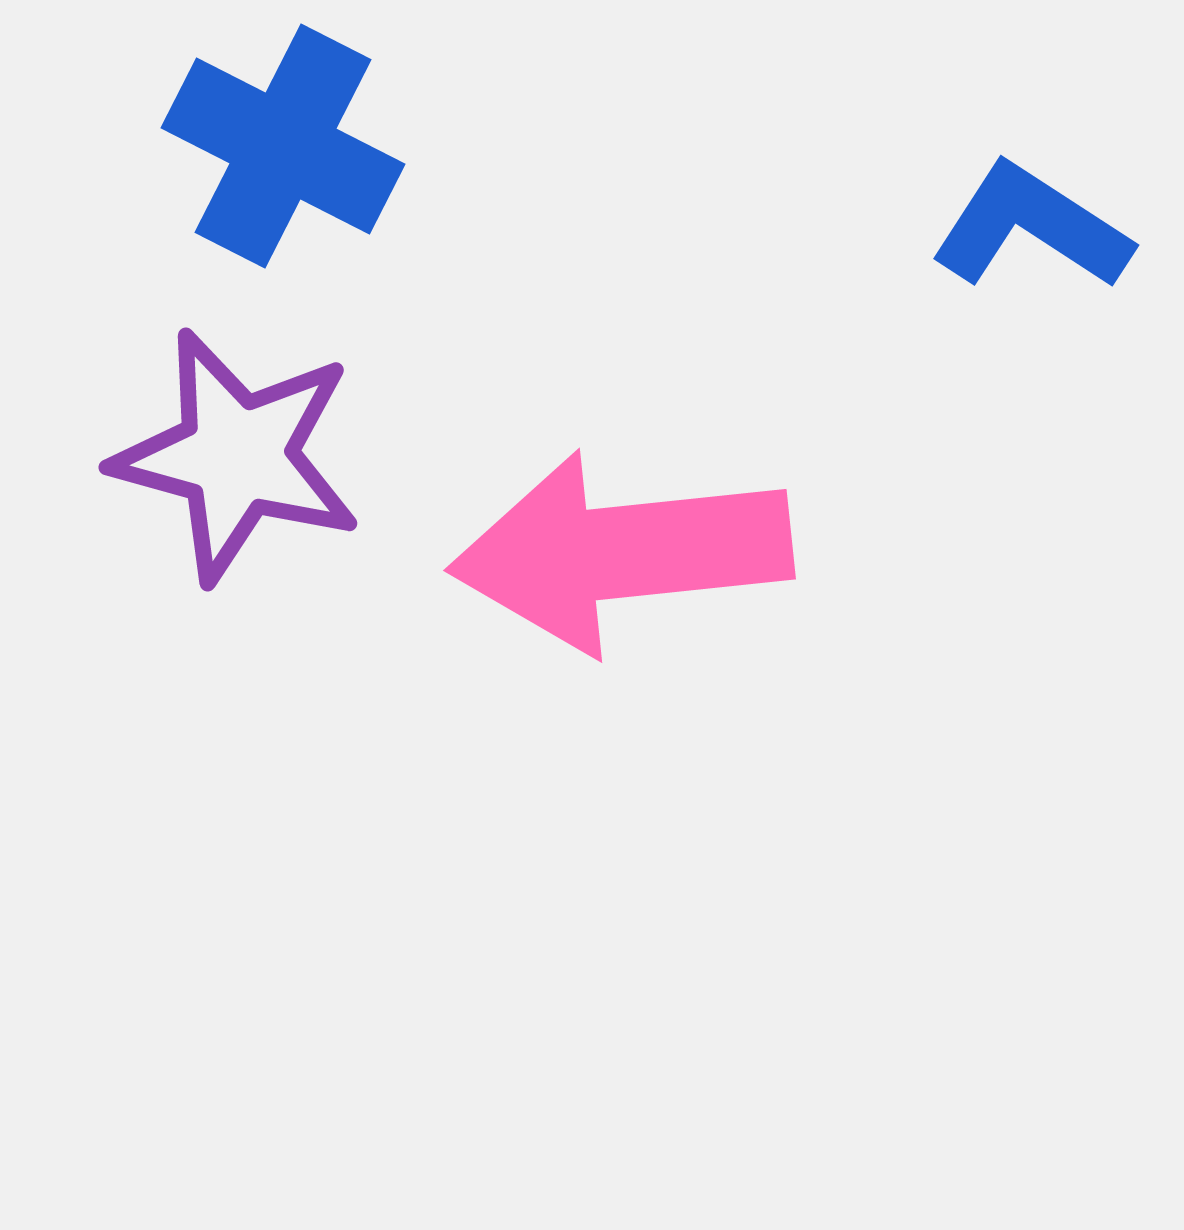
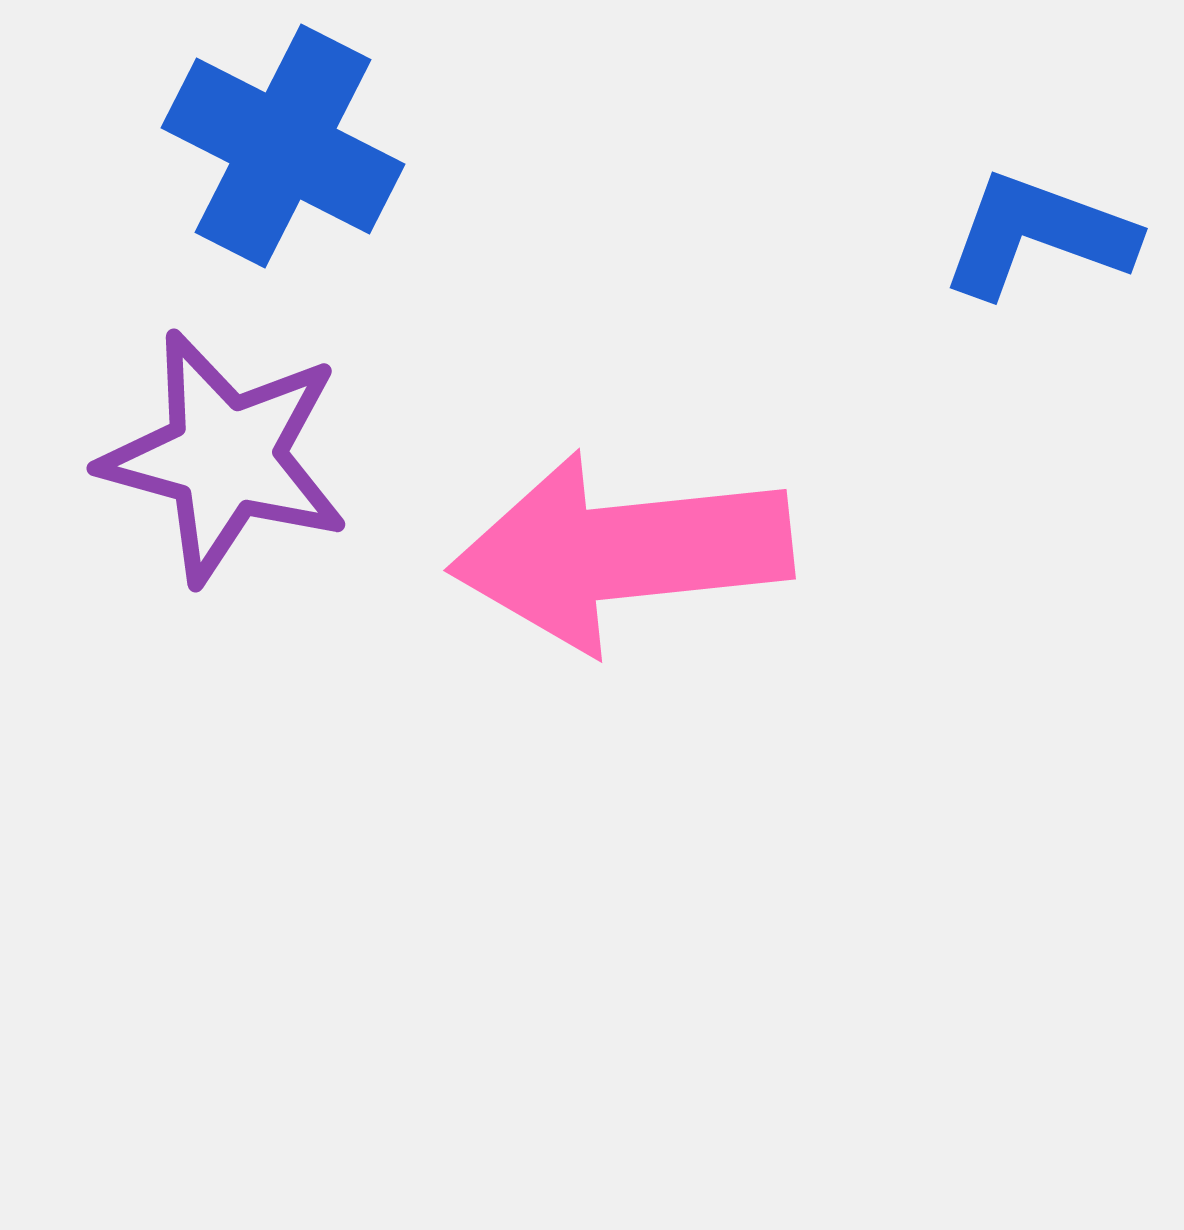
blue L-shape: moved 7 px right, 8 px down; rotated 13 degrees counterclockwise
purple star: moved 12 px left, 1 px down
